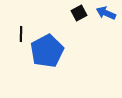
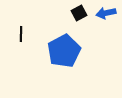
blue arrow: rotated 36 degrees counterclockwise
blue pentagon: moved 17 px right
